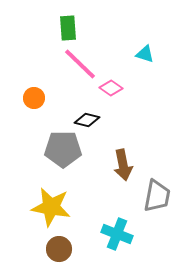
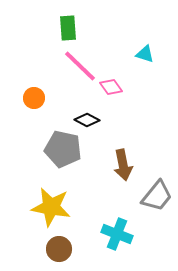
pink line: moved 2 px down
pink diamond: moved 1 px up; rotated 20 degrees clockwise
black diamond: rotated 15 degrees clockwise
gray pentagon: rotated 12 degrees clockwise
gray trapezoid: rotated 28 degrees clockwise
